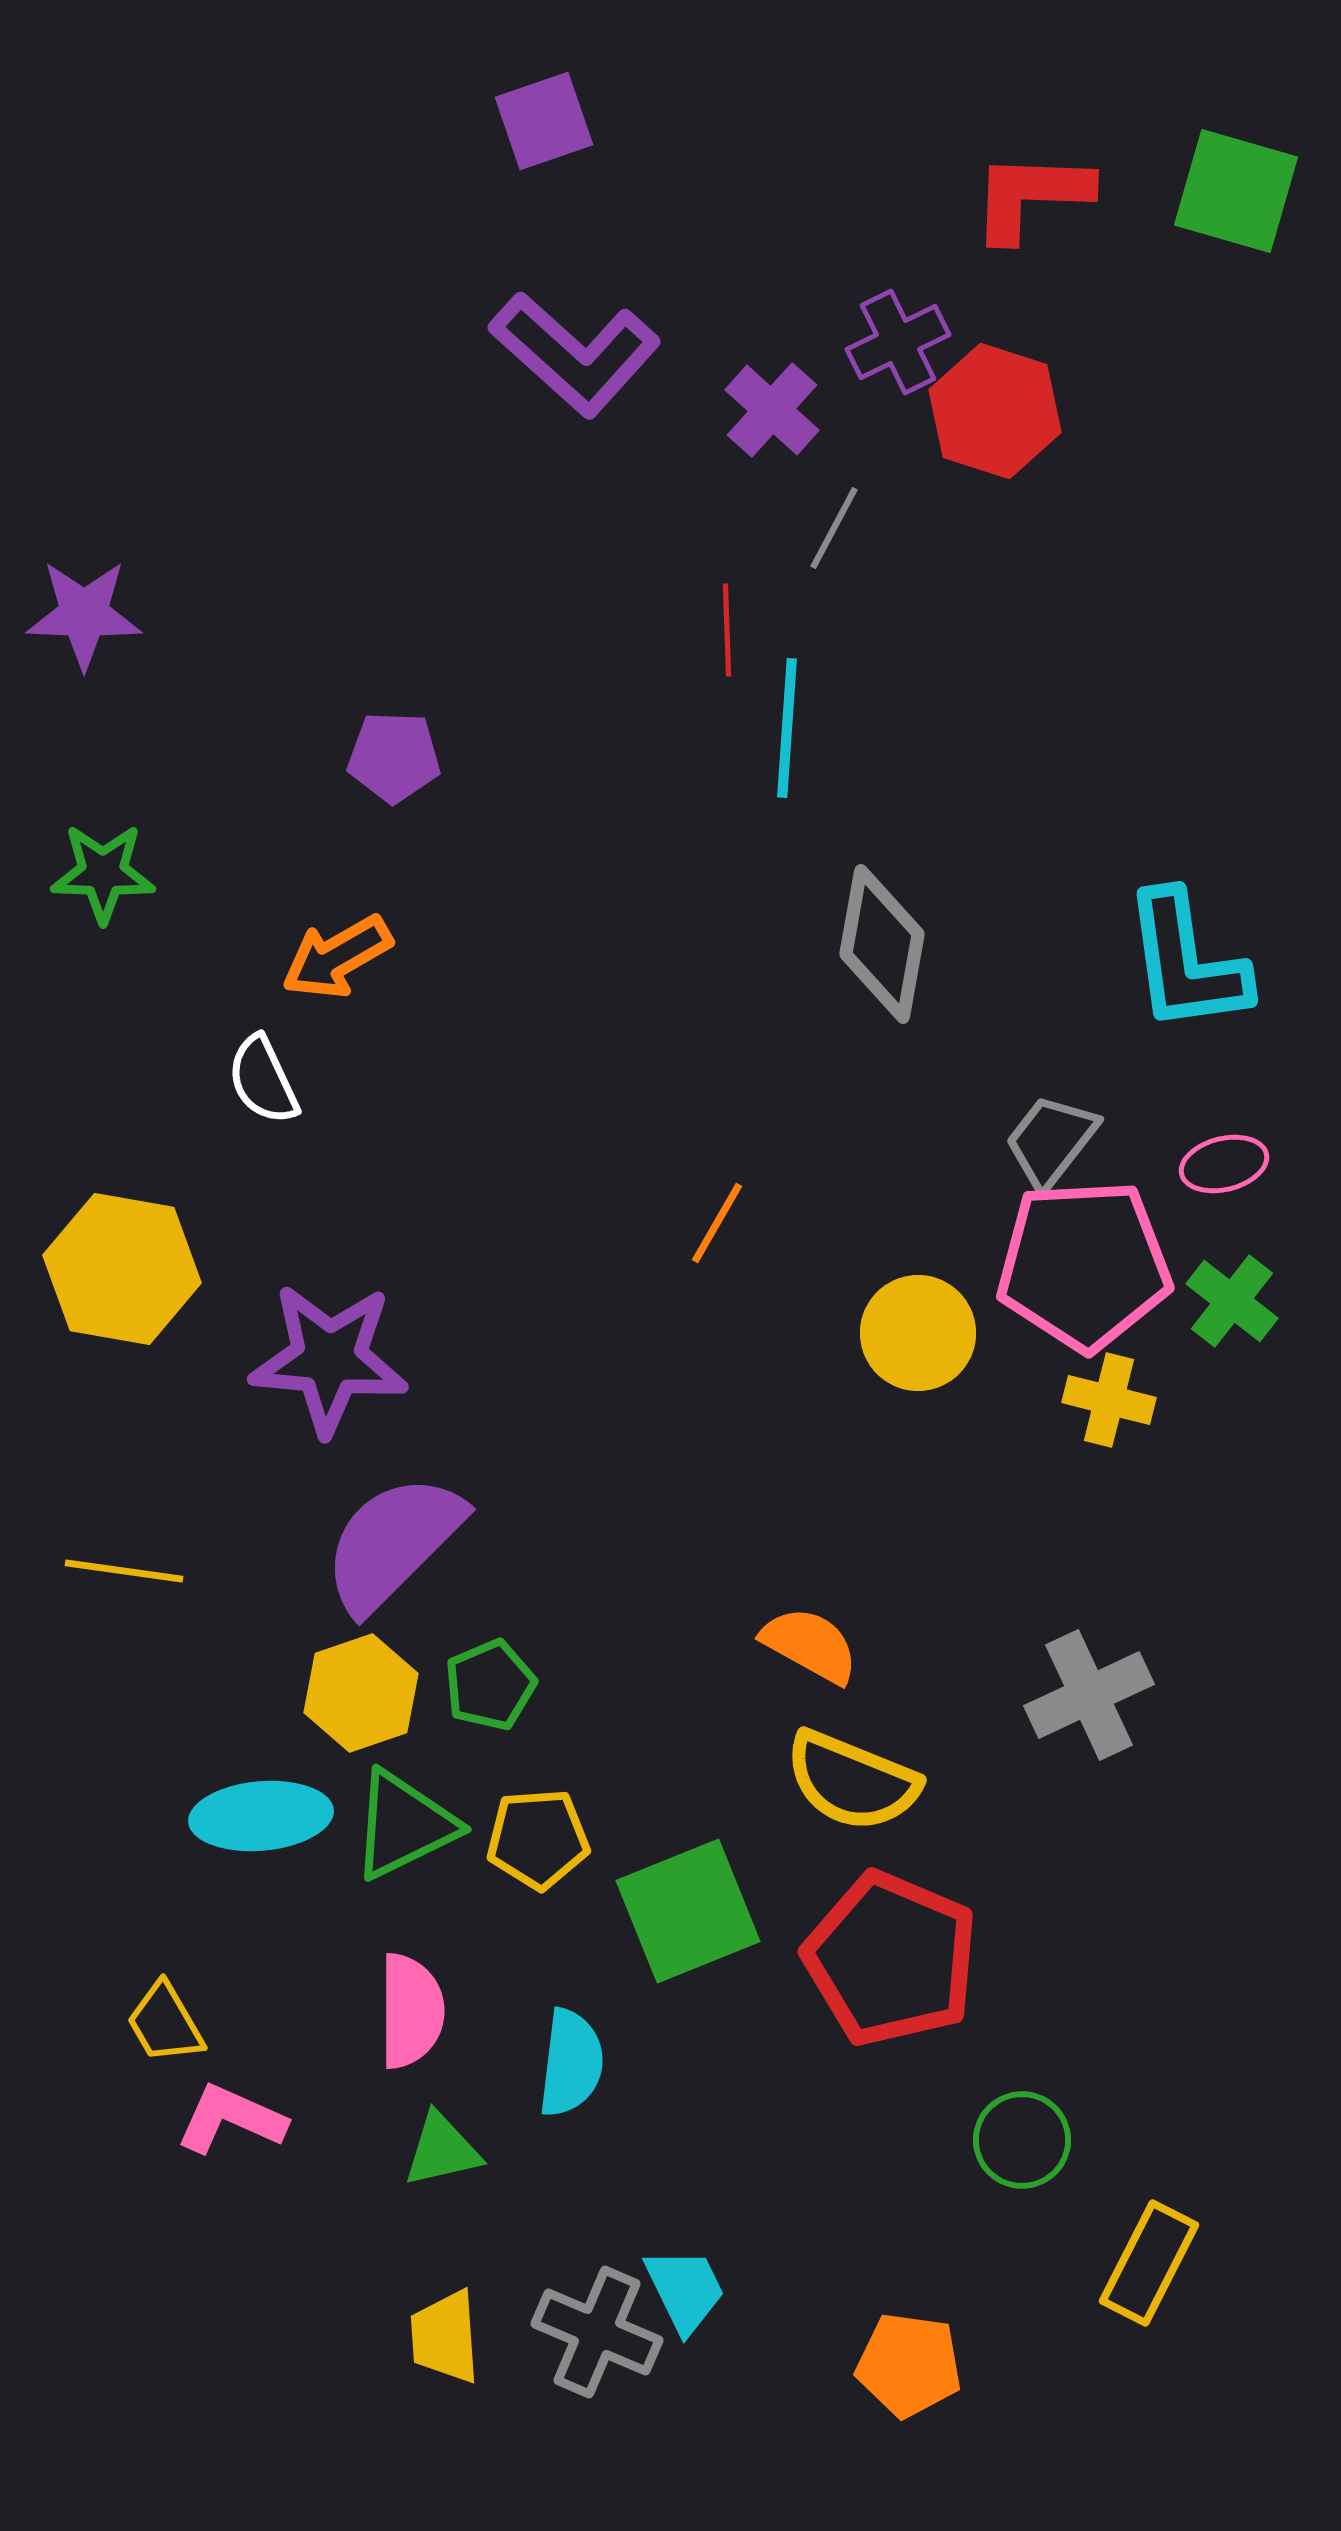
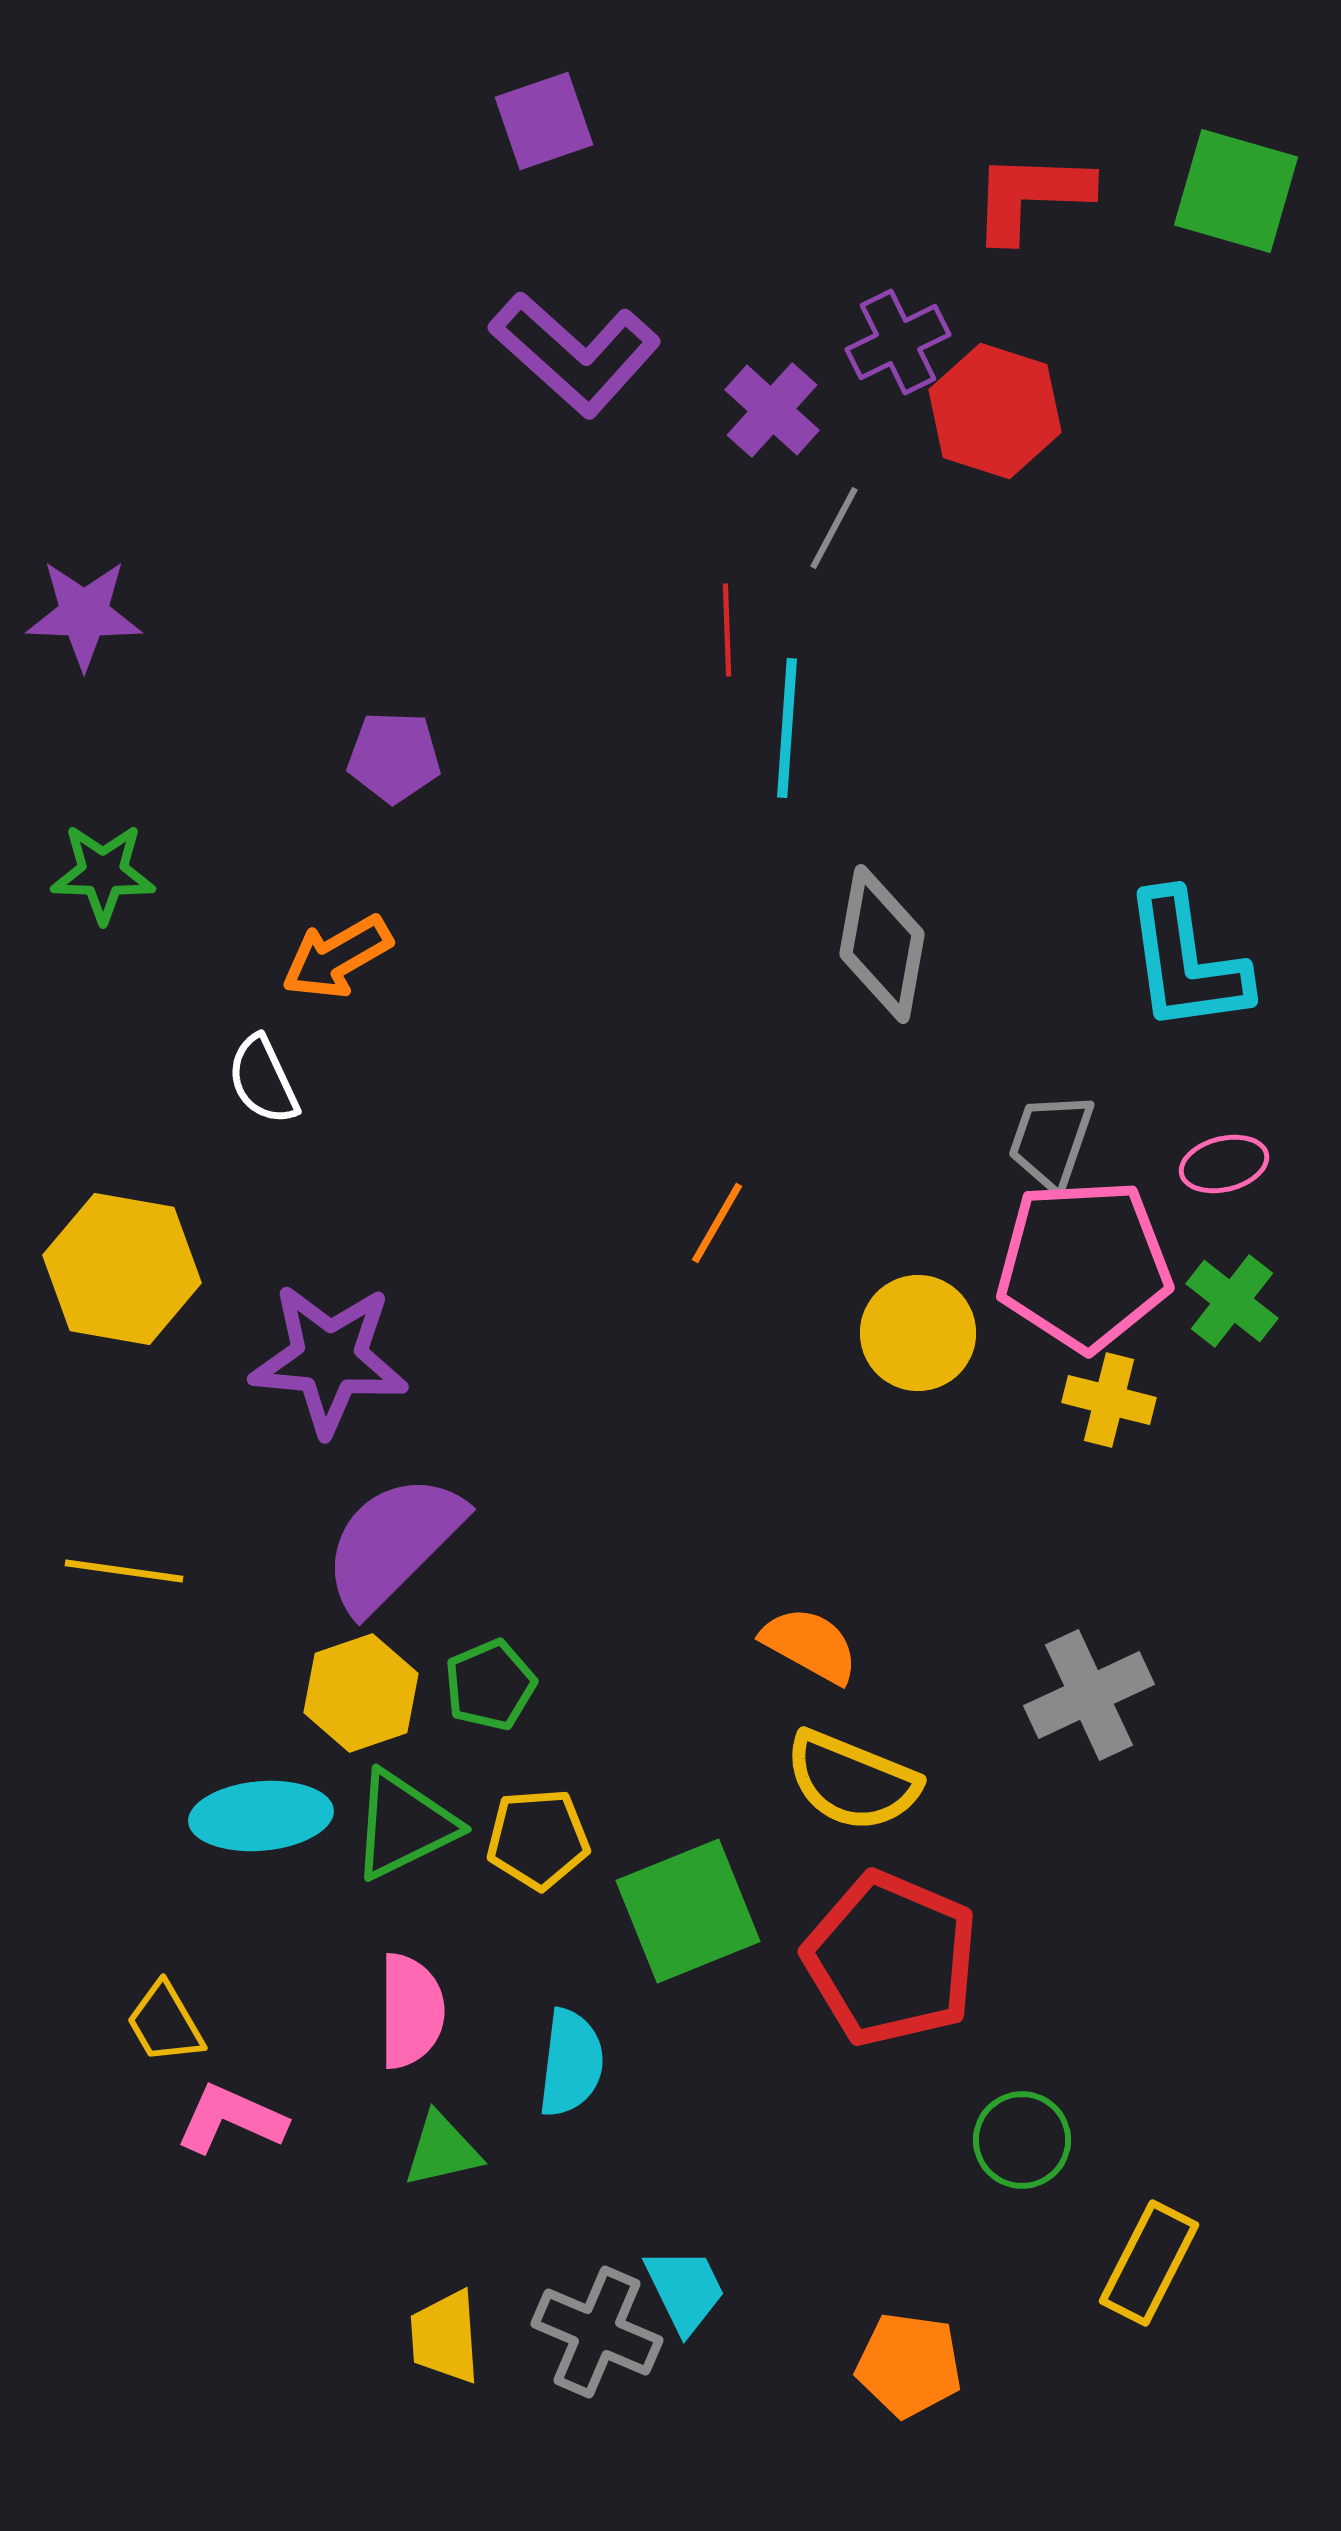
gray trapezoid at (1051, 1141): rotated 19 degrees counterclockwise
